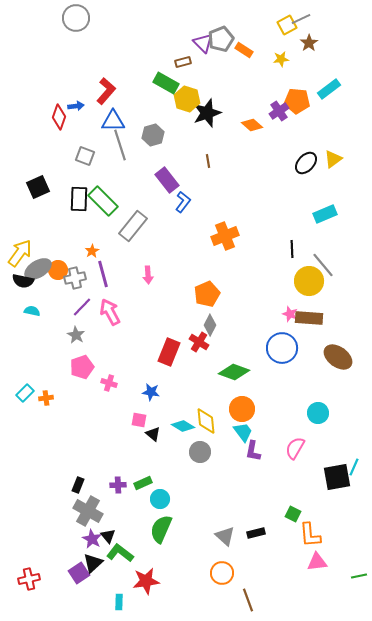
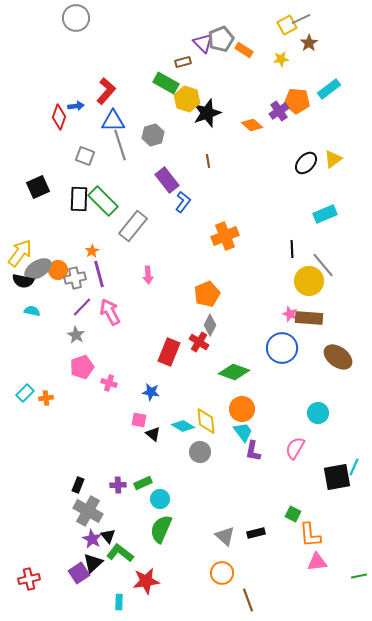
purple line at (103, 274): moved 4 px left
